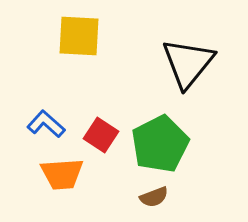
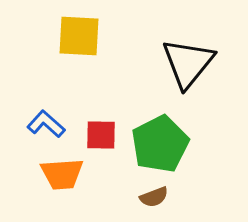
red square: rotated 32 degrees counterclockwise
